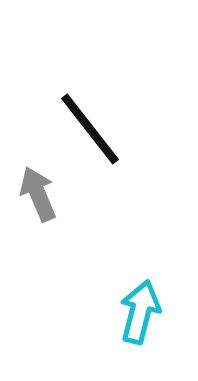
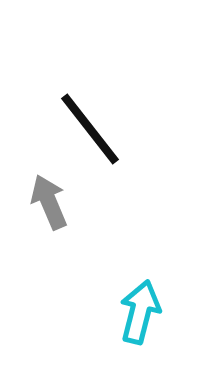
gray arrow: moved 11 px right, 8 px down
